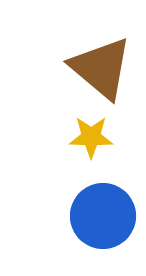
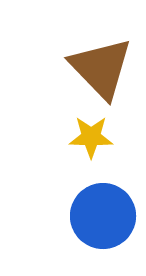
brown triangle: rotated 6 degrees clockwise
